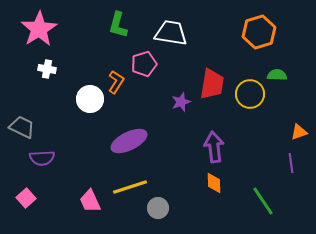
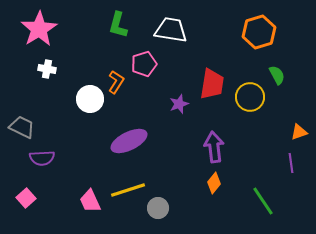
white trapezoid: moved 3 px up
green semicircle: rotated 60 degrees clockwise
yellow circle: moved 3 px down
purple star: moved 2 px left, 2 px down
orange diamond: rotated 40 degrees clockwise
yellow line: moved 2 px left, 3 px down
